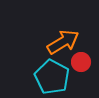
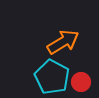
red circle: moved 20 px down
